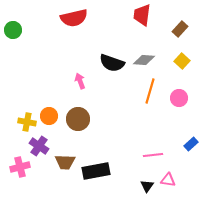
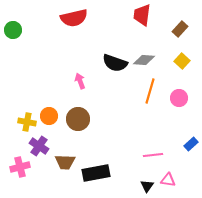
black semicircle: moved 3 px right
black rectangle: moved 2 px down
